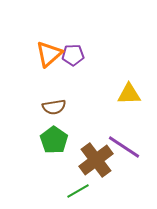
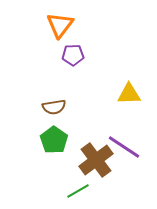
orange triangle: moved 11 px right, 29 px up; rotated 12 degrees counterclockwise
